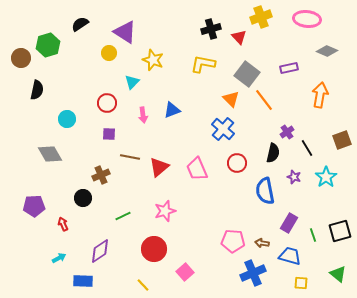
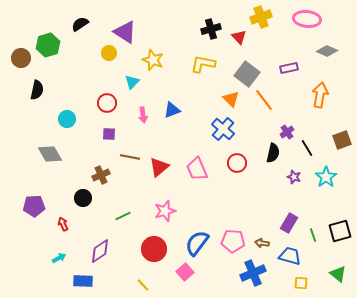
blue semicircle at (265, 191): moved 68 px left, 52 px down; rotated 48 degrees clockwise
